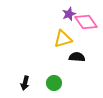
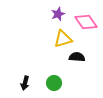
purple star: moved 11 px left
